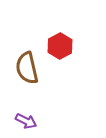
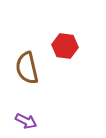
red hexagon: moved 5 px right; rotated 25 degrees counterclockwise
